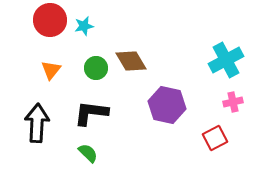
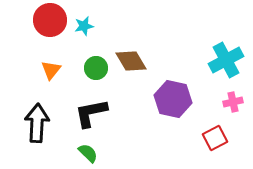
purple hexagon: moved 6 px right, 6 px up
black L-shape: rotated 18 degrees counterclockwise
